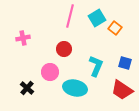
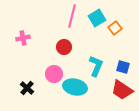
pink line: moved 2 px right
orange square: rotated 16 degrees clockwise
red circle: moved 2 px up
blue square: moved 2 px left, 4 px down
pink circle: moved 4 px right, 2 px down
cyan ellipse: moved 1 px up
